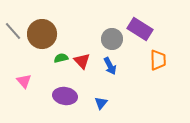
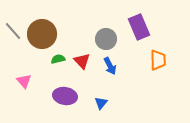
purple rectangle: moved 1 px left, 2 px up; rotated 35 degrees clockwise
gray circle: moved 6 px left
green semicircle: moved 3 px left, 1 px down
